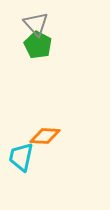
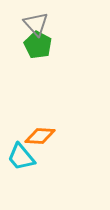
orange diamond: moved 5 px left
cyan trapezoid: rotated 52 degrees counterclockwise
